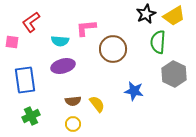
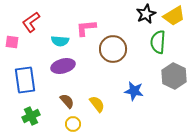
gray hexagon: moved 2 px down
brown semicircle: moved 6 px left; rotated 126 degrees counterclockwise
